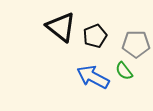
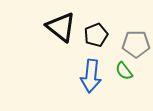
black pentagon: moved 1 px right, 1 px up
blue arrow: moved 2 px left, 1 px up; rotated 112 degrees counterclockwise
